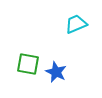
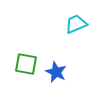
green square: moved 2 px left
